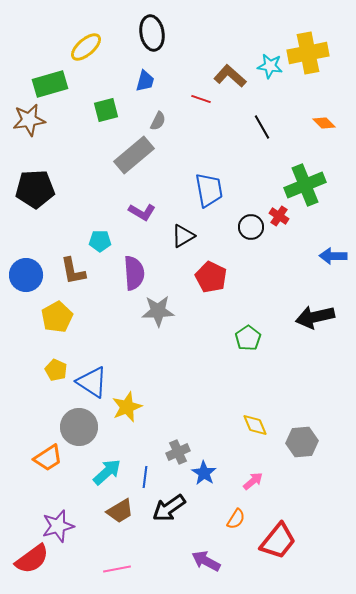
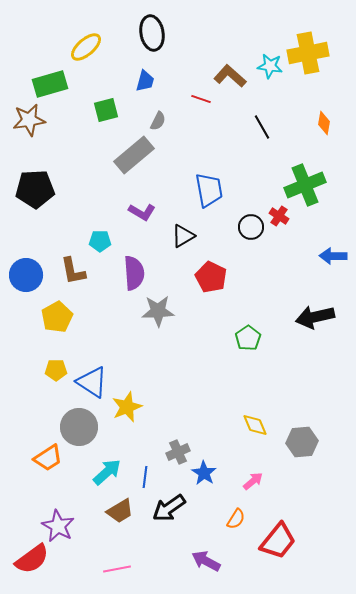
orange diamond at (324, 123): rotated 55 degrees clockwise
yellow pentagon at (56, 370): rotated 25 degrees counterclockwise
purple star at (58, 526): rotated 28 degrees counterclockwise
